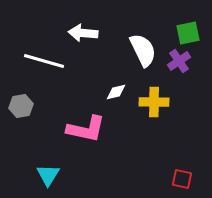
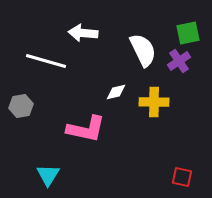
white line: moved 2 px right
red square: moved 2 px up
